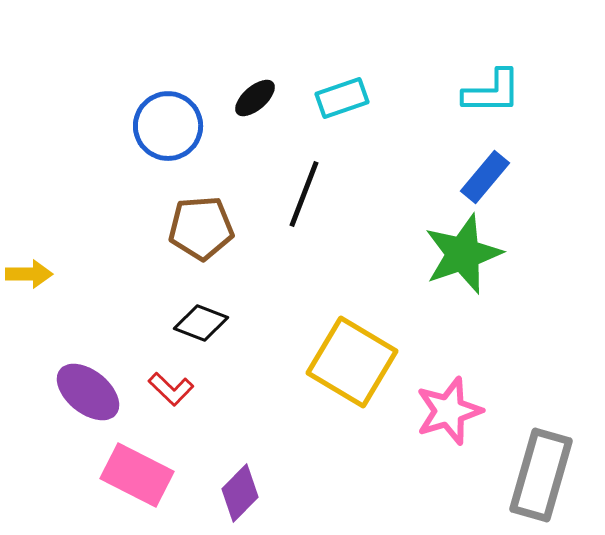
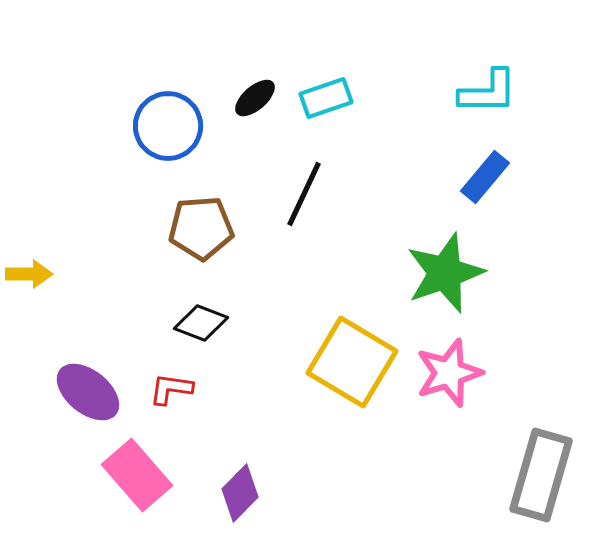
cyan L-shape: moved 4 px left
cyan rectangle: moved 16 px left
black line: rotated 4 degrees clockwise
green star: moved 18 px left, 19 px down
red L-shape: rotated 144 degrees clockwise
pink star: moved 38 px up
pink rectangle: rotated 22 degrees clockwise
